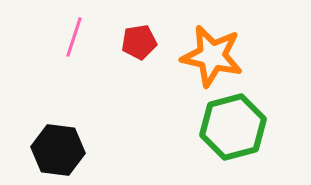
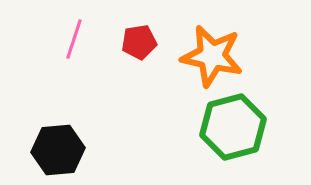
pink line: moved 2 px down
black hexagon: rotated 12 degrees counterclockwise
